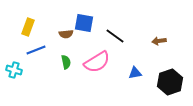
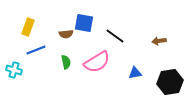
black hexagon: rotated 10 degrees clockwise
